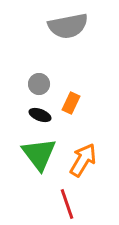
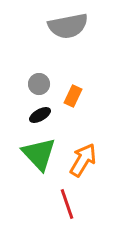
orange rectangle: moved 2 px right, 7 px up
black ellipse: rotated 50 degrees counterclockwise
green triangle: rotated 6 degrees counterclockwise
